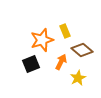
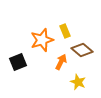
black square: moved 13 px left, 2 px up
yellow star: moved 4 px down; rotated 21 degrees counterclockwise
